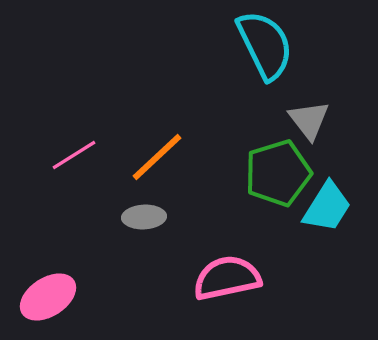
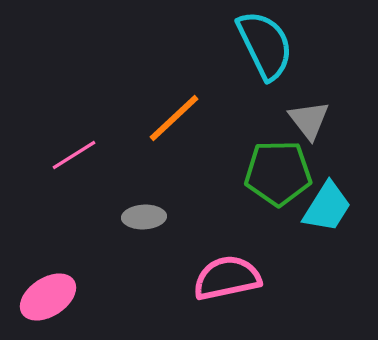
orange line: moved 17 px right, 39 px up
green pentagon: rotated 16 degrees clockwise
